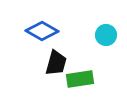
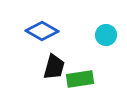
black trapezoid: moved 2 px left, 4 px down
